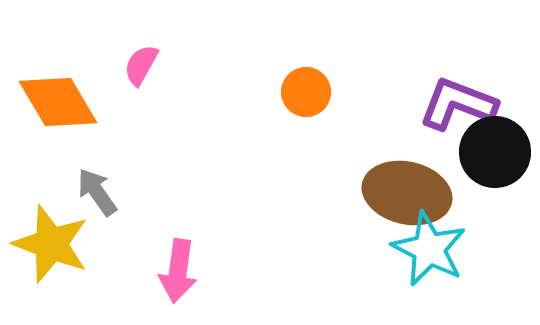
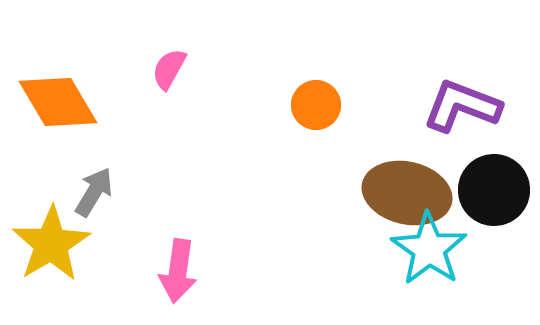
pink semicircle: moved 28 px right, 4 px down
orange circle: moved 10 px right, 13 px down
purple L-shape: moved 4 px right, 2 px down
black circle: moved 1 px left, 38 px down
gray arrow: moved 3 px left; rotated 66 degrees clockwise
yellow star: rotated 20 degrees clockwise
cyan star: rotated 8 degrees clockwise
